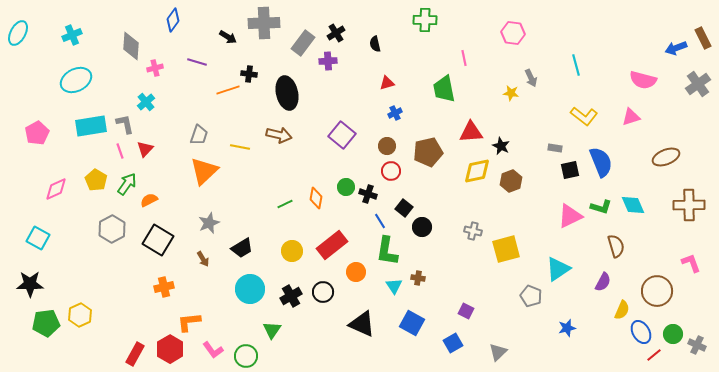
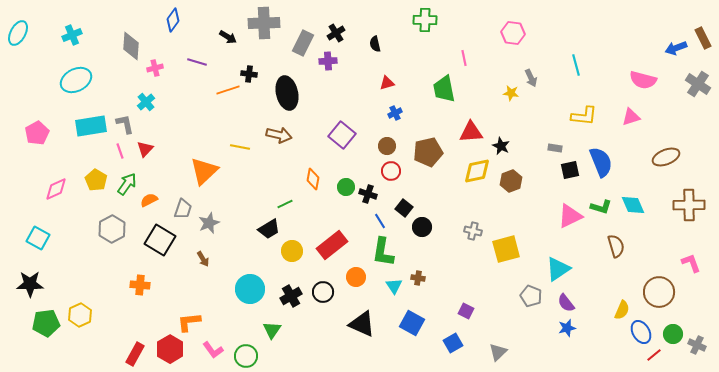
gray rectangle at (303, 43): rotated 10 degrees counterclockwise
gray cross at (698, 84): rotated 20 degrees counterclockwise
yellow L-shape at (584, 116): rotated 32 degrees counterclockwise
gray trapezoid at (199, 135): moved 16 px left, 74 px down
orange diamond at (316, 198): moved 3 px left, 19 px up
black square at (158, 240): moved 2 px right
black trapezoid at (242, 248): moved 27 px right, 19 px up
green L-shape at (387, 251): moved 4 px left, 1 px down
orange circle at (356, 272): moved 5 px down
purple semicircle at (603, 282): moved 37 px left, 21 px down; rotated 114 degrees clockwise
orange cross at (164, 287): moved 24 px left, 2 px up; rotated 18 degrees clockwise
brown circle at (657, 291): moved 2 px right, 1 px down
